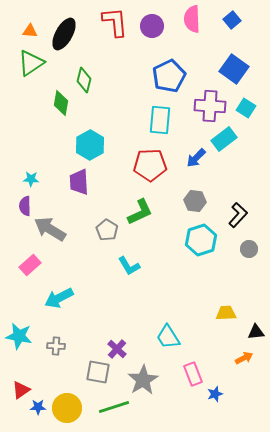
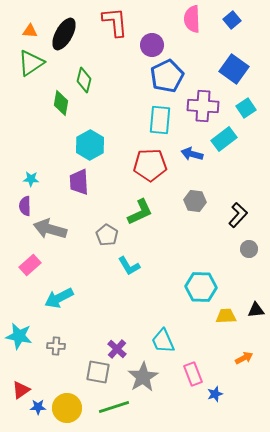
purple circle at (152, 26): moved 19 px down
blue pentagon at (169, 76): moved 2 px left
purple cross at (210, 106): moved 7 px left
cyan square at (246, 108): rotated 24 degrees clockwise
blue arrow at (196, 158): moved 4 px left, 4 px up; rotated 60 degrees clockwise
gray arrow at (50, 229): rotated 16 degrees counterclockwise
gray pentagon at (107, 230): moved 5 px down
cyan hexagon at (201, 240): moved 47 px down; rotated 20 degrees clockwise
yellow trapezoid at (226, 313): moved 3 px down
black triangle at (256, 332): moved 22 px up
cyan trapezoid at (168, 337): moved 5 px left, 4 px down; rotated 8 degrees clockwise
gray star at (143, 380): moved 3 px up
